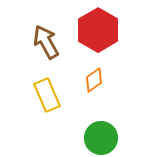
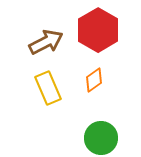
brown arrow: rotated 92 degrees clockwise
yellow rectangle: moved 1 px right, 7 px up
